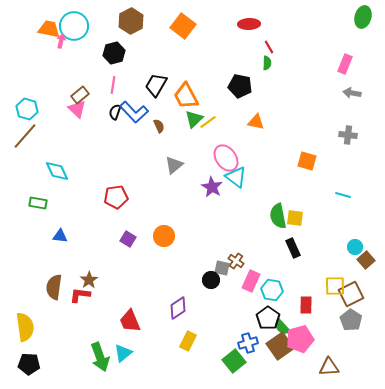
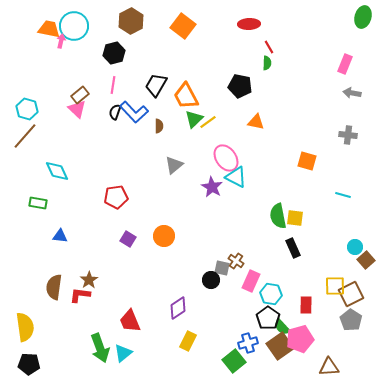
brown semicircle at (159, 126): rotated 24 degrees clockwise
cyan triangle at (236, 177): rotated 10 degrees counterclockwise
cyan hexagon at (272, 290): moved 1 px left, 4 px down
green arrow at (100, 357): moved 9 px up
